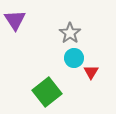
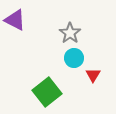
purple triangle: rotated 30 degrees counterclockwise
red triangle: moved 2 px right, 3 px down
